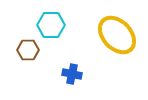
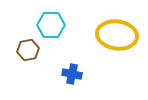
yellow ellipse: rotated 39 degrees counterclockwise
brown hexagon: rotated 10 degrees counterclockwise
